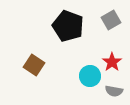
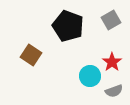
brown square: moved 3 px left, 10 px up
gray semicircle: rotated 30 degrees counterclockwise
